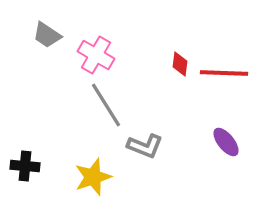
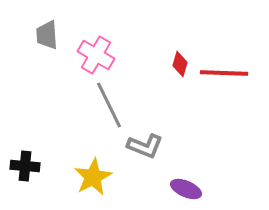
gray trapezoid: rotated 52 degrees clockwise
red diamond: rotated 10 degrees clockwise
gray line: moved 3 px right; rotated 6 degrees clockwise
purple ellipse: moved 40 px left, 47 px down; rotated 28 degrees counterclockwise
yellow star: rotated 9 degrees counterclockwise
